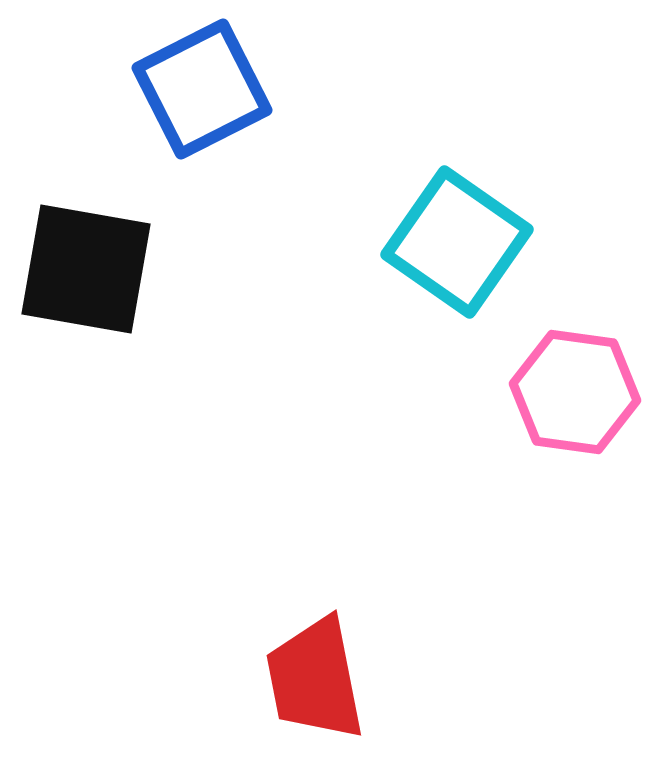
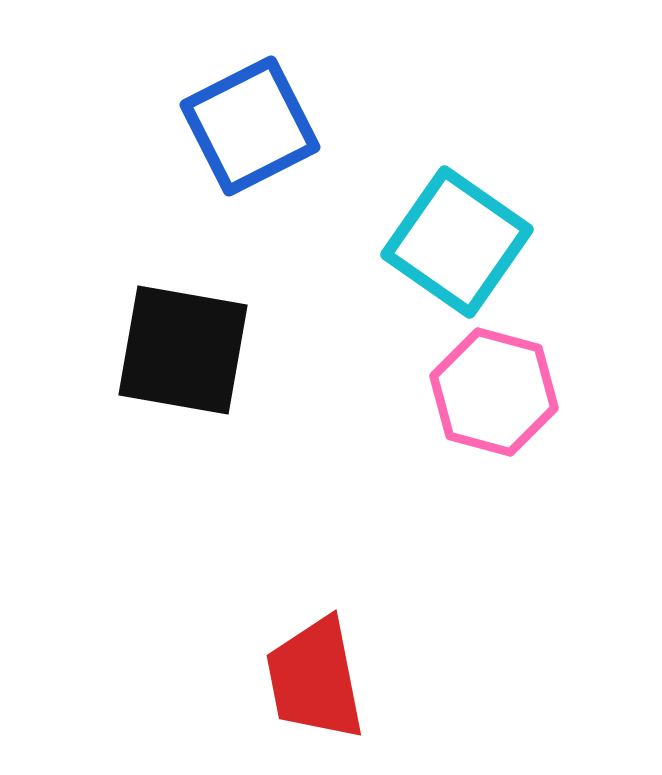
blue square: moved 48 px right, 37 px down
black square: moved 97 px right, 81 px down
pink hexagon: moved 81 px left; rotated 7 degrees clockwise
